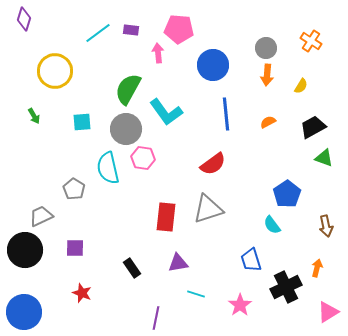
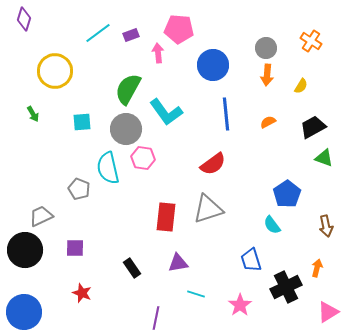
purple rectangle at (131, 30): moved 5 px down; rotated 28 degrees counterclockwise
green arrow at (34, 116): moved 1 px left, 2 px up
gray pentagon at (74, 189): moved 5 px right; rotated 10 degrees counterclockwise
